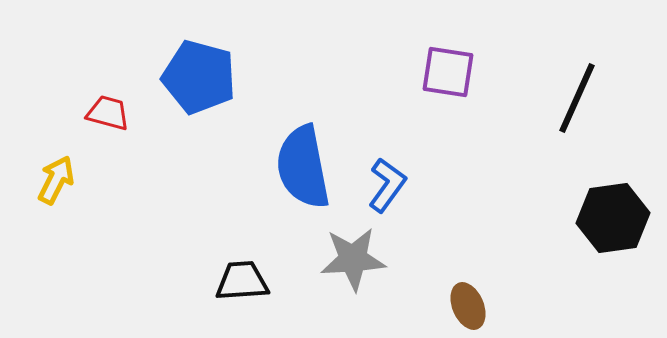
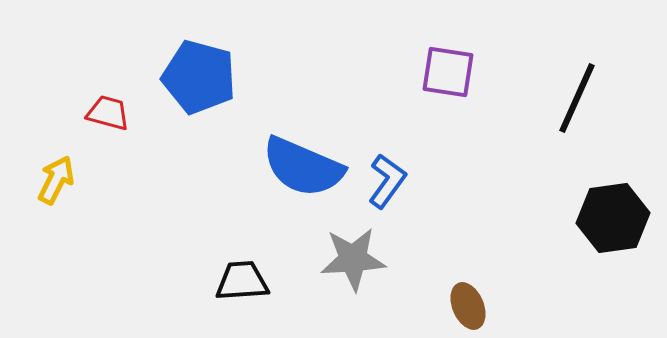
blue semicircle: rotated 56 degrees counterclockwise
blue L-shape: moved 4 px up
